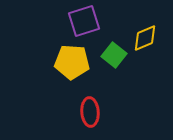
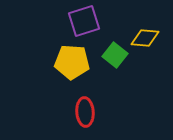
yellow diamond: rotated 28 degrees clockwise
green square: moved 1 px right
red ellipse: moved 5 px left
